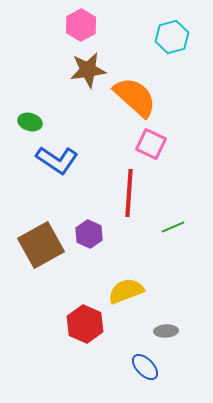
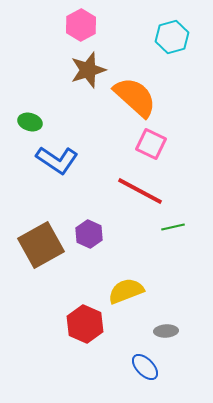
brown star: rotated 9 degrees counterclockwise
red line: moved 11 px right, 2 px up; rotated 66 degrees counterclockwise
green line: rotated 10 degrees clockwise
